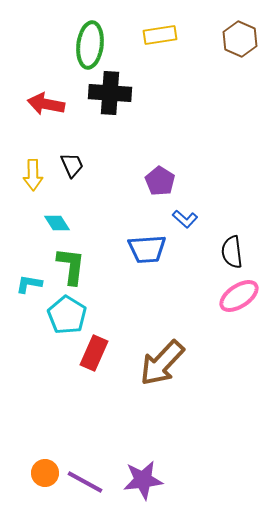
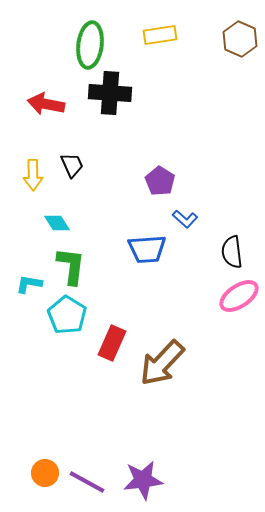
red rectangle: moved 18 px right, 10 px up
purple line: moved 2 px right
